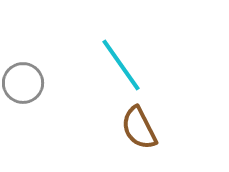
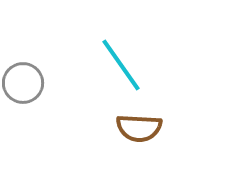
brown semicircle: rotated 60 degrees counterclockwise
